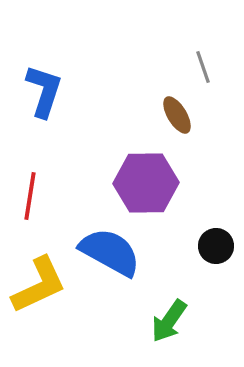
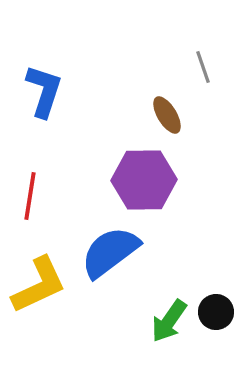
brown ellipse: moved 10 px left
purple hexagon: moved 2 px left, 3 px up
black circle: moved 66 px down
blue semicircle: rotated 66 degrees counterclockwise
